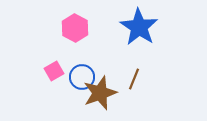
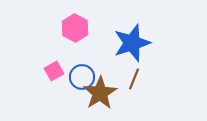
blue star: moved 7 px left, 16 px down; rotated 21 degrees clockwise
brown star: rotated 12 degrees counterclockwise
